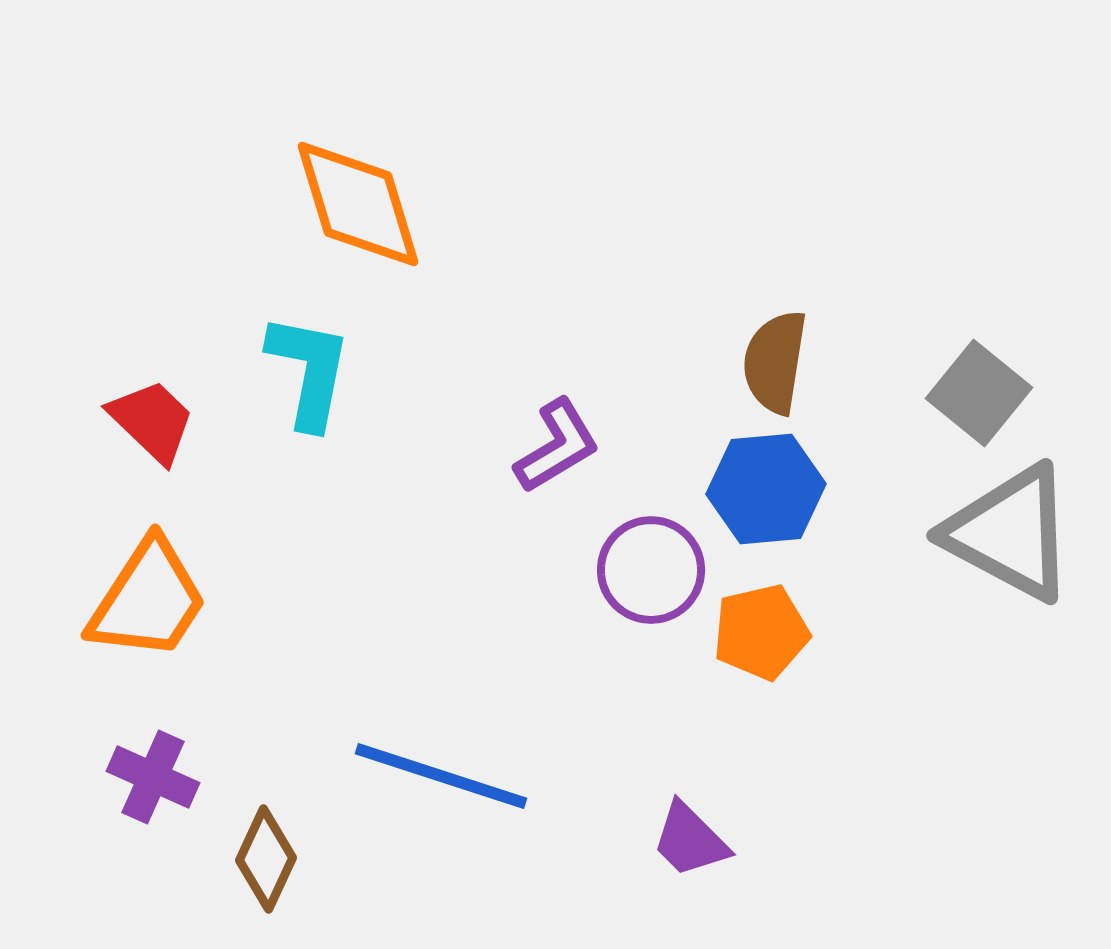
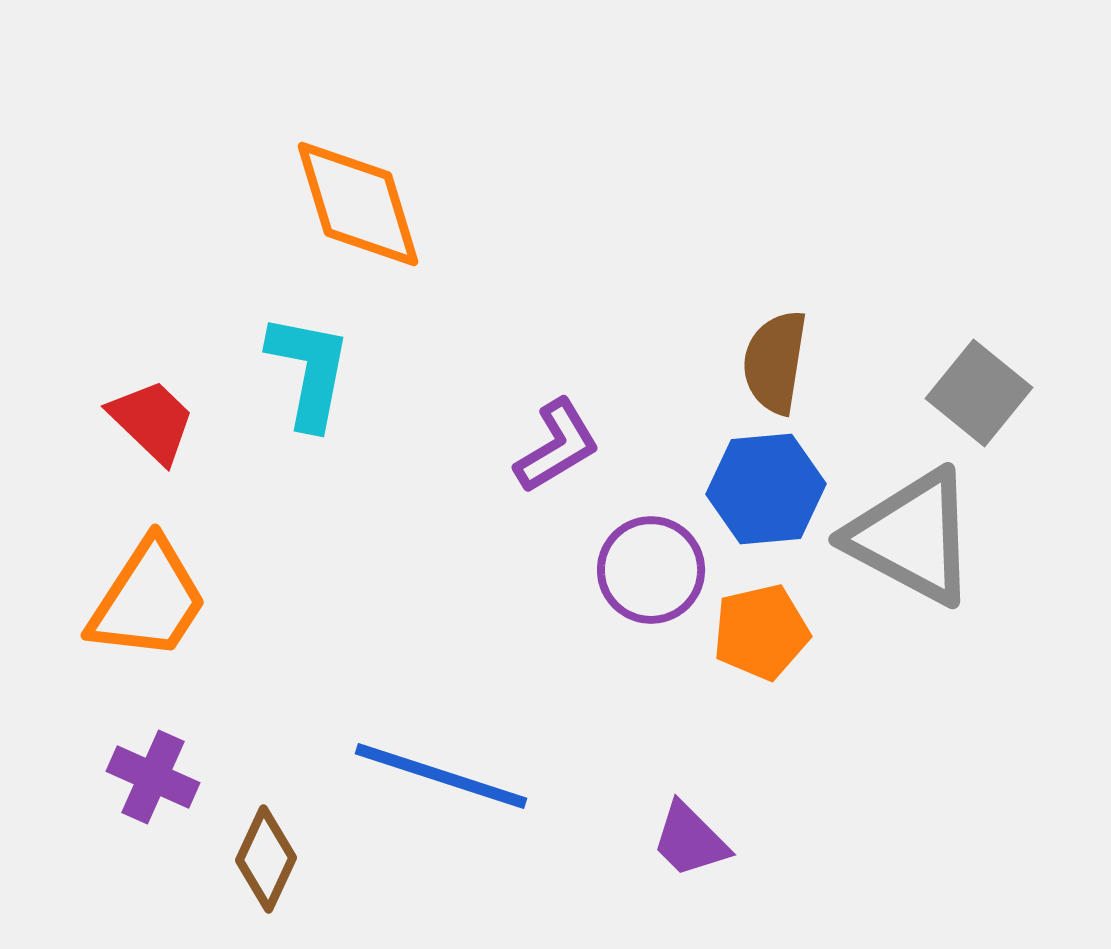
gray triangle: moved 98 px left, 4 px down
